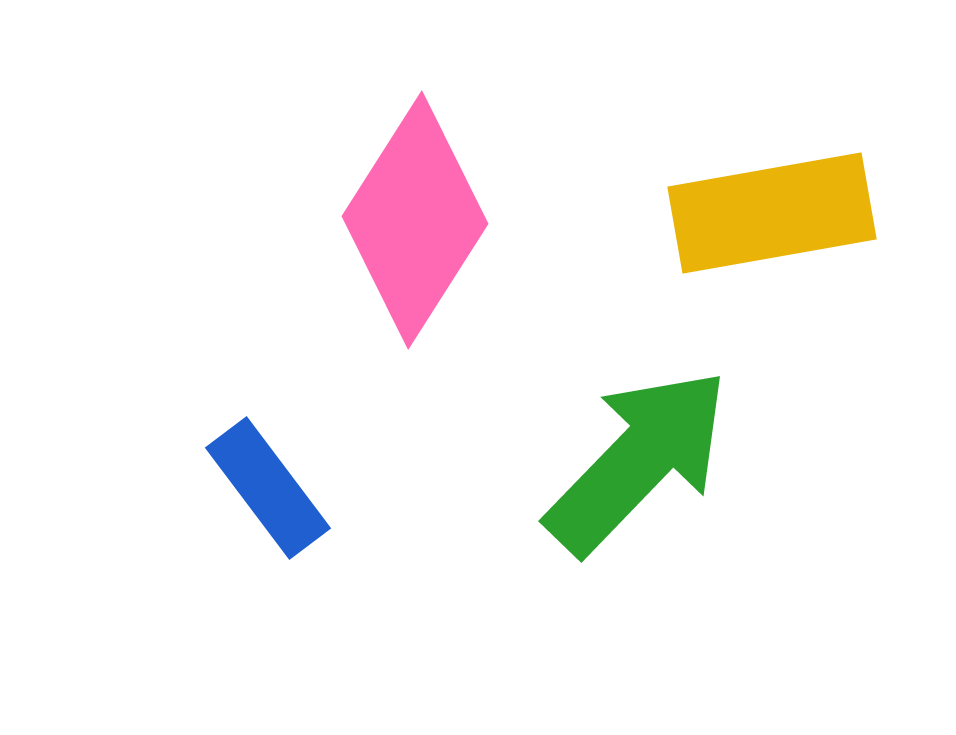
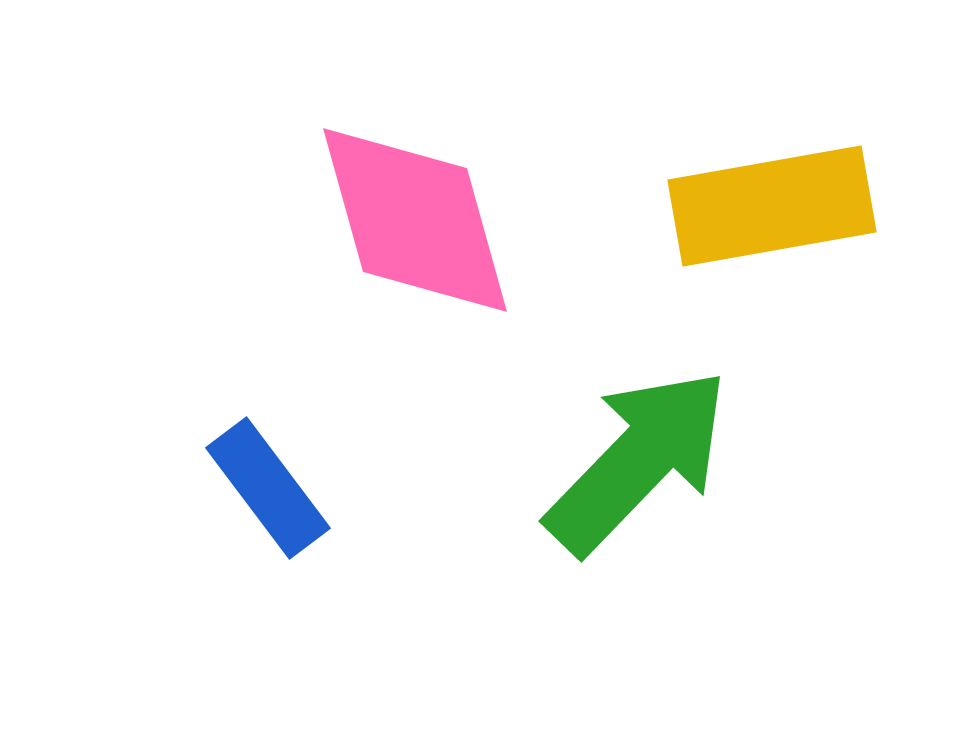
yellow rectangle: moved 7 px up
pink diamond: rotated 48 degrees counterclockwise
